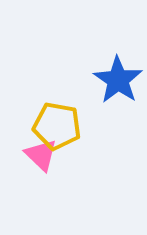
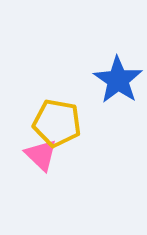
yellow pentagon: moved 3 px up
